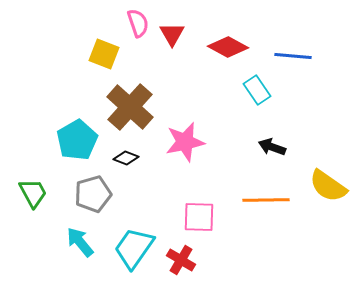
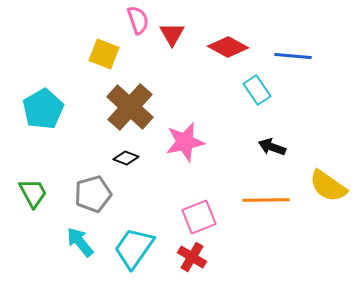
pink semicircle: moved 3 px up
cyan pentagon: moved 34 px left, 31 px up
pink square: rotated 24 degrees counterclockwise
red cross: moved 11 px right, 3 px up
